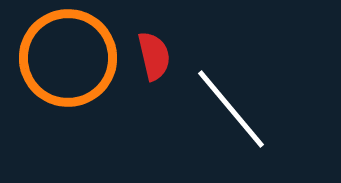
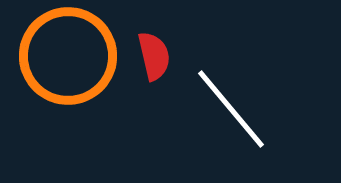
orange circle: moved 2 px up
